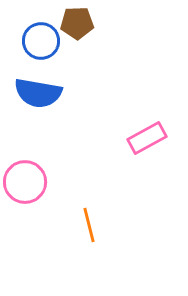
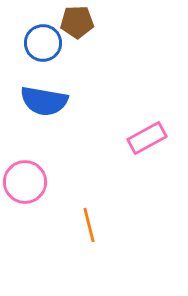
brown pentagon: moved 1 px up
blue circle: moved 2 px right, 2 px down
blue semicircle: moved 6 px right, 8 px down
